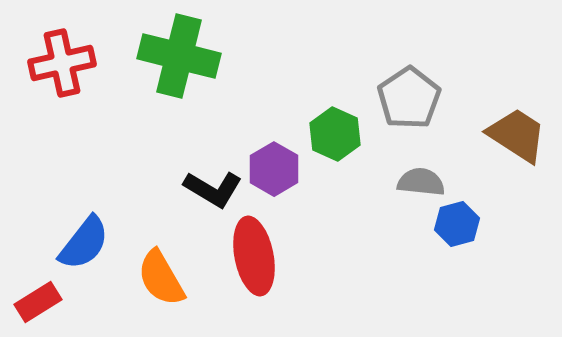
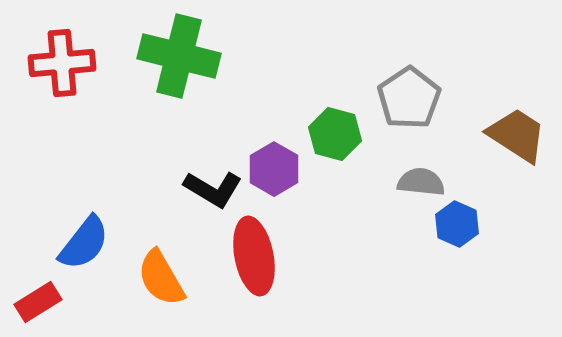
red cross: rotated 8 degrees clockwise
green hexagon: rotated 9 degrees counterclockwise
blue hexagon: rotated 21 degrees counterclockwise
